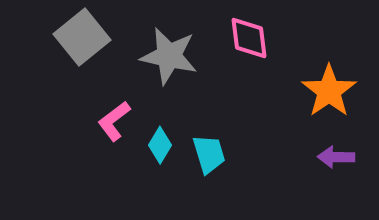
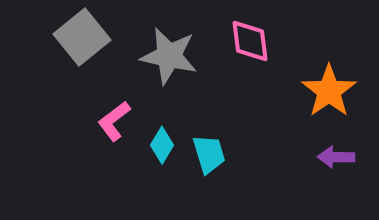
pink diamond: moved 1 px right, 3 px down
cyan diamond: moved 2 px right
